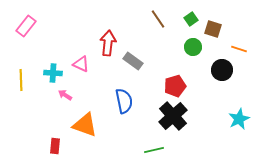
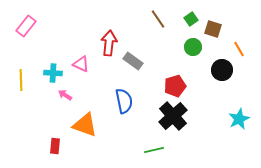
red arrow: moved 1 px right
orange line: rotated 42 degrees clockwise
